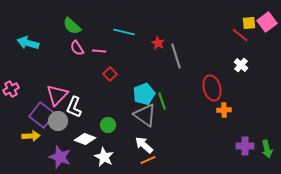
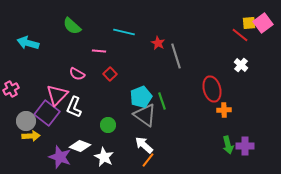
pink square: moved 4 px left, 1 px down
pink semicircle: moved 26 px down; rotated 28 degrees counterclockwise
red ellipse: moved 1 px down
cyan pentagon: moved 3 px left, 3 px down
purple square: moved 5 px right, 2 px up
gray circle: moved 32 px left
white diamond: moved 5 px left, 7 px down
green arrow: moved 39 px left, 4 px up
orange line: rotated 28 degrees counterclockwise
